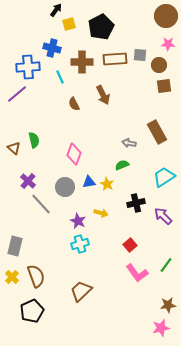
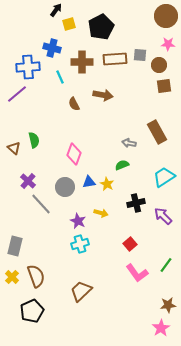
brown arrow at (103, 95): rotated 54 degrees counterclockwise
red square at (130, 245): moved 1 px up
pink star at (161, 328): rotated 18 degrees counterclockwise
